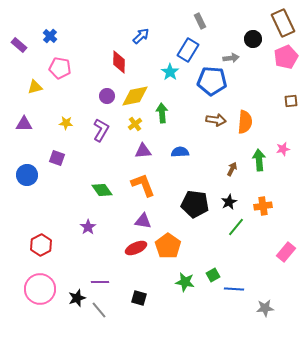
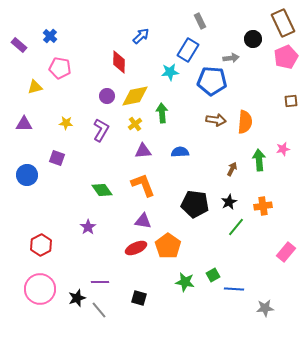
cyan star at (170, 72): rotated 30 degrees clockwise
